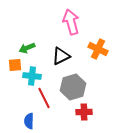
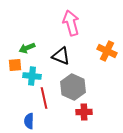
pink arrow: moved 1 px down
orange cross: moved 9 px right, 2 px down
black triangle: rotated 48 degrees clockwise
gray hexagon: rotated 20 degrees counterclockwise
red line: rotated 15 degrees clockwise
